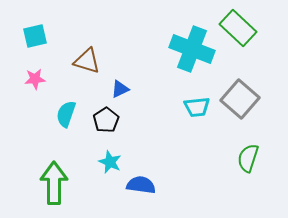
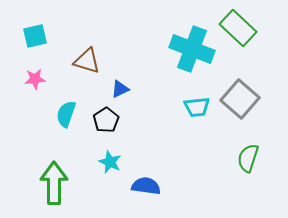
blue semicircle: moved 5 px right, 1 px down
